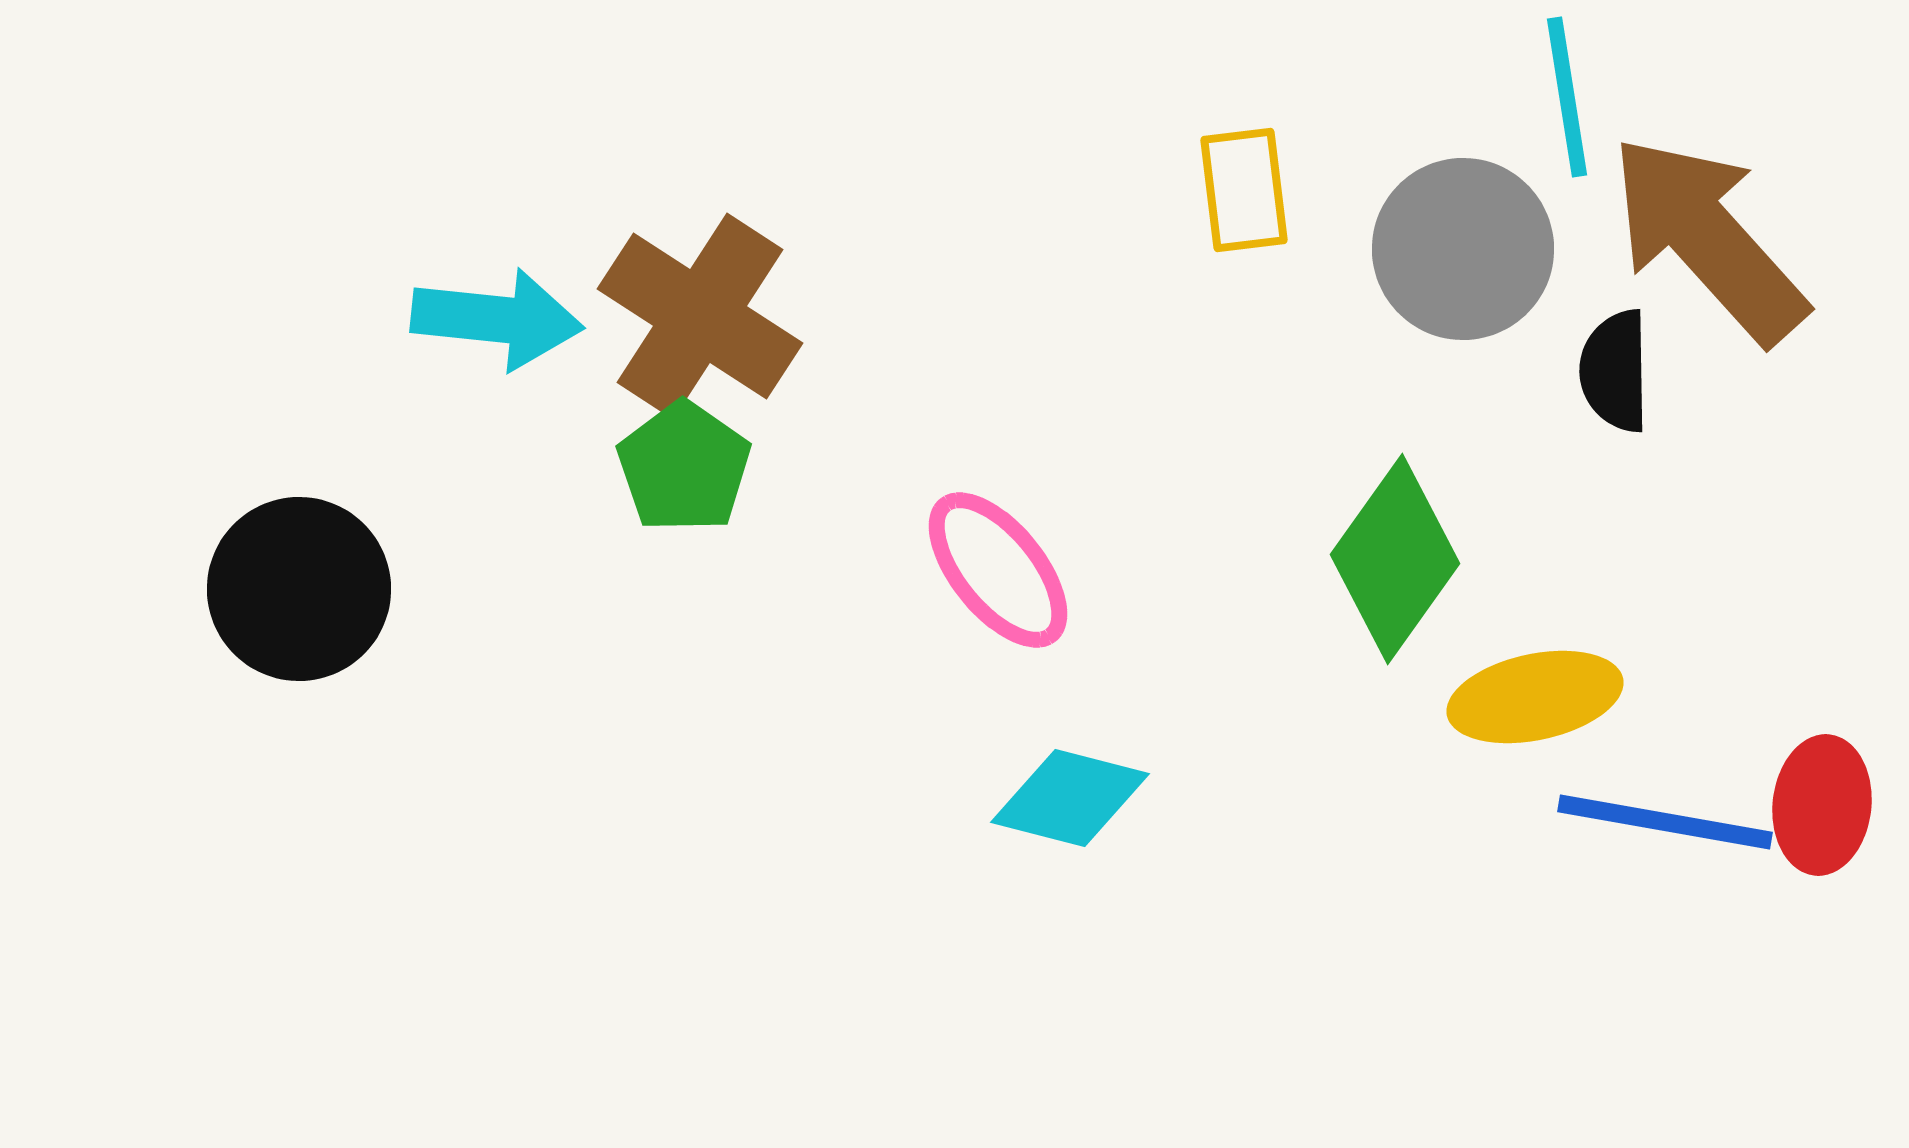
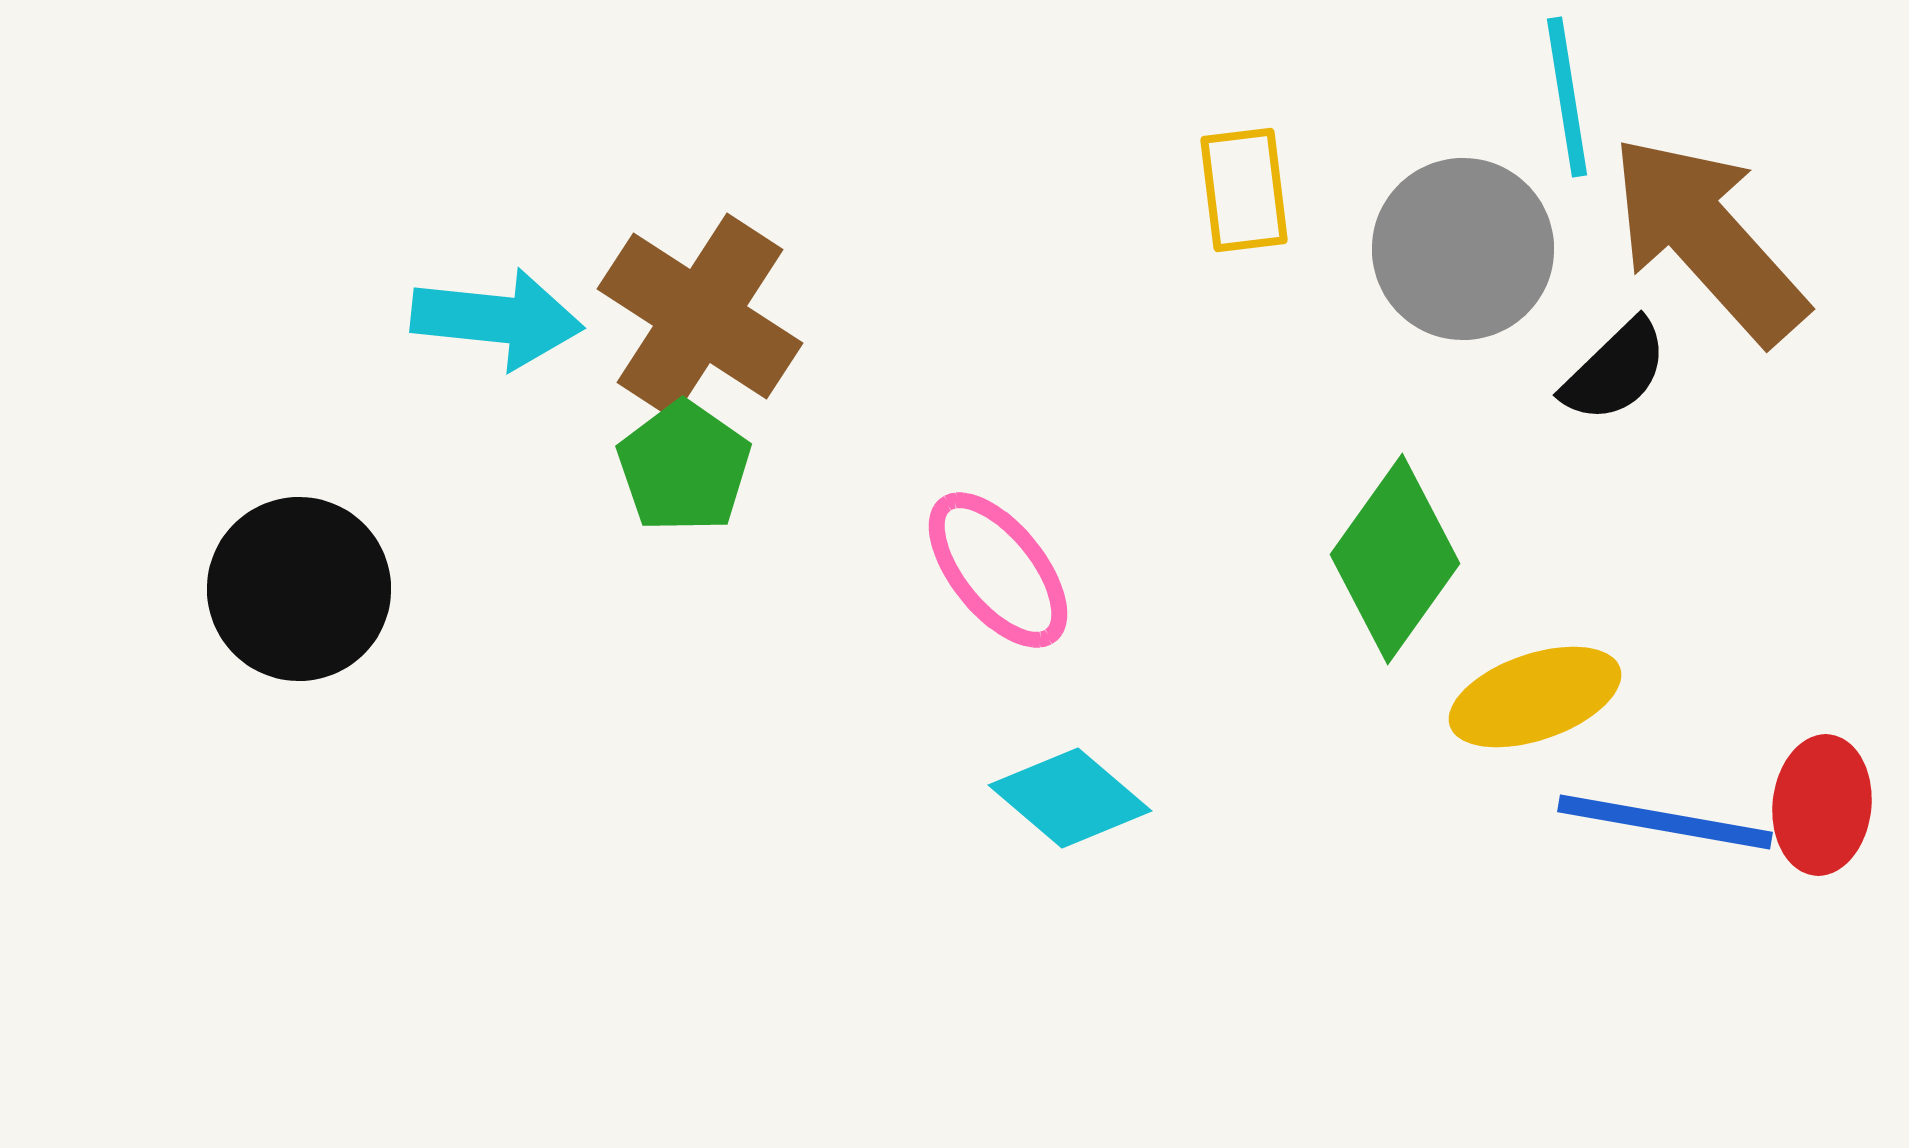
black semicircle: rotated 133 degrees counterclockwise
yellow ellipse: rotated 7 degrees counterclockwise
cyan diamond: rotated 26 degrees clockwise
